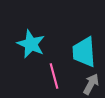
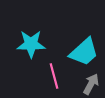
cyan star: rotated 24 degrees counterclockwise
cyan trapezoid: rotated 128 degrees counterclockwise
